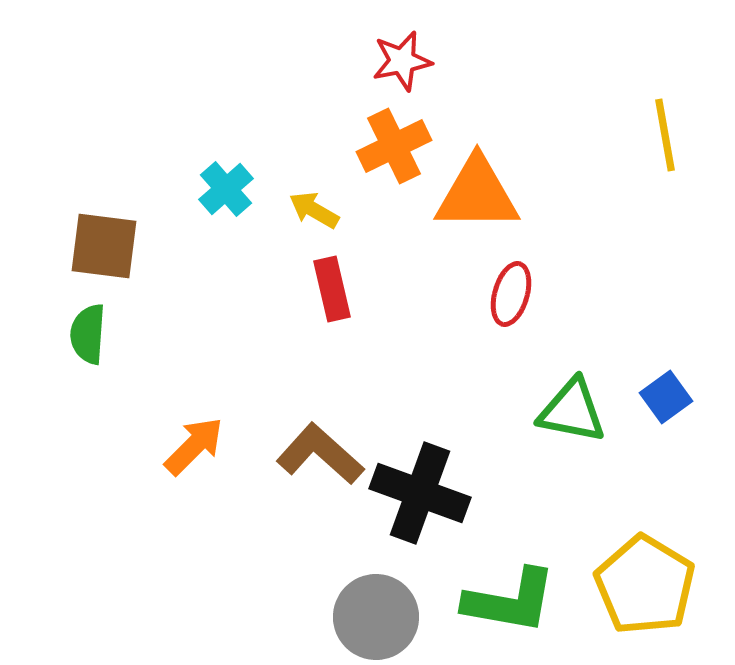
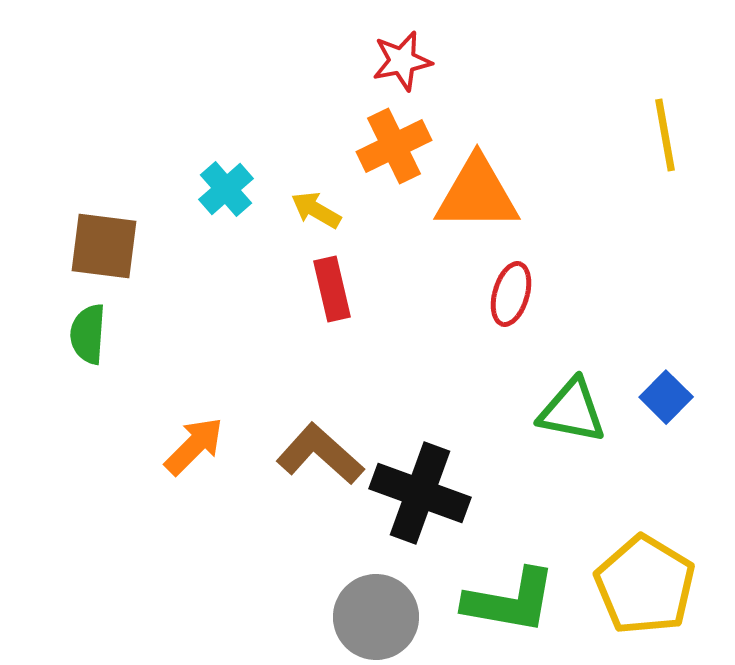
yellow arrow: moved 2 px right
blue square: rotated 9 degrees counterclockwise
